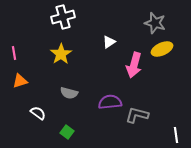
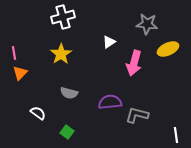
gray star: moved 8 px left, 1 px down; rotated 10 degrees counterclockwise
yellow ellipse: moved 6 px right
pink arrow: moved 2 px up
orange triangle: moved 8 px up; rotated 28 degrees counterclockwise
